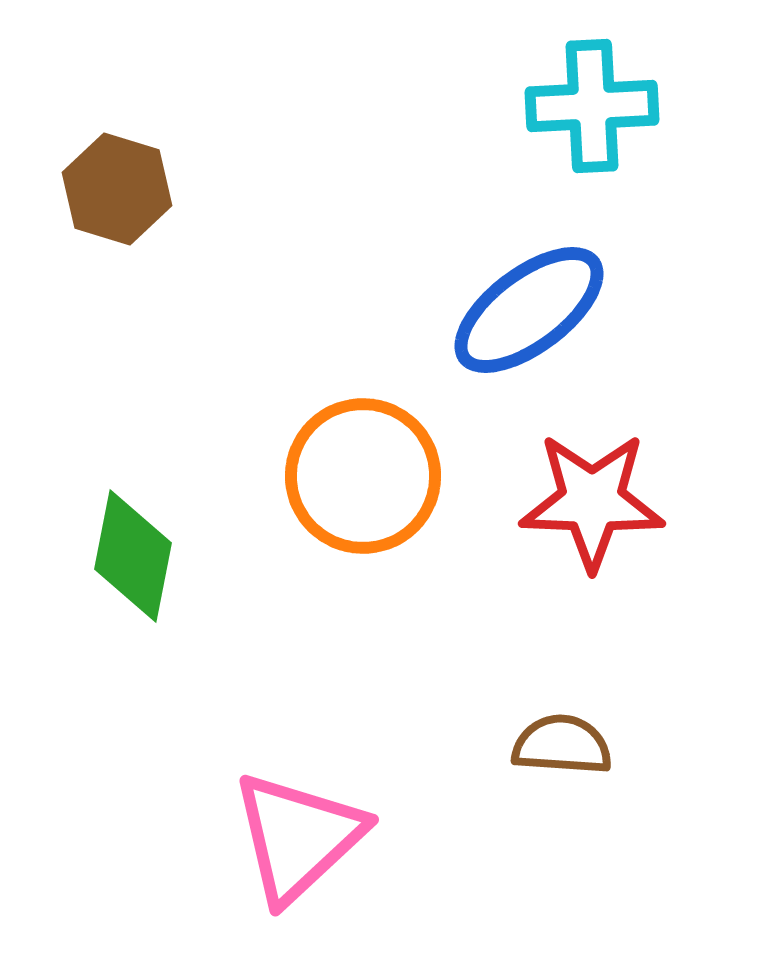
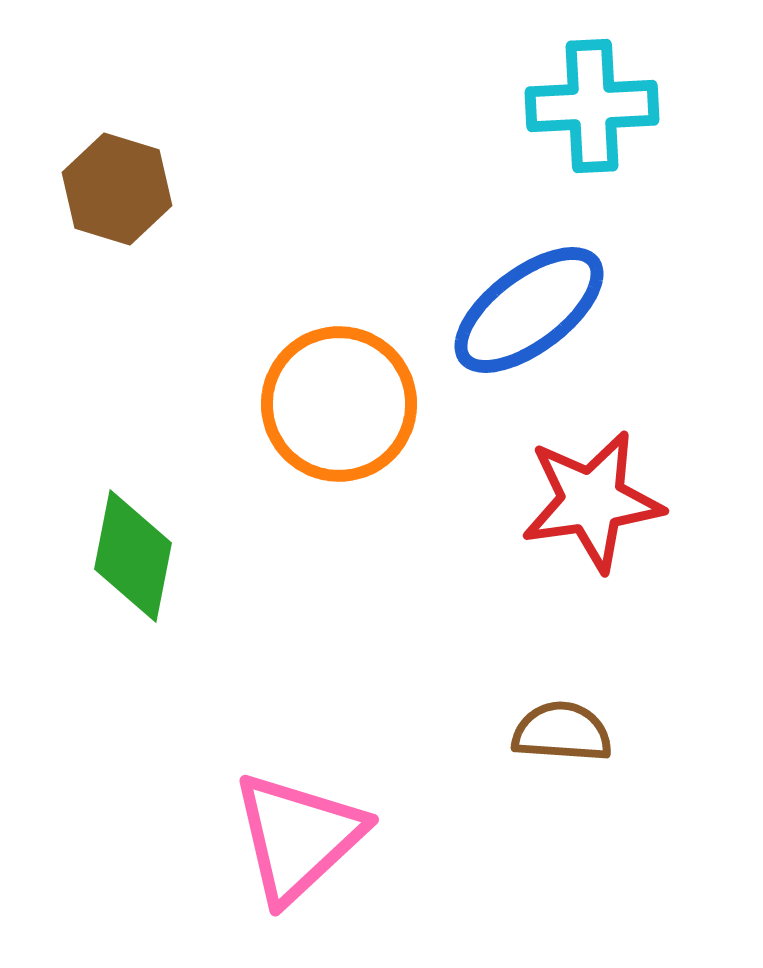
orange circle: moved 24 px left, 72 px up
red star: rotated 10 degrees counterclockwise
brown semicircle: moved 13 px up
